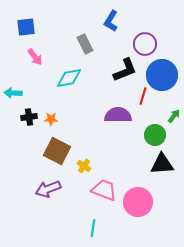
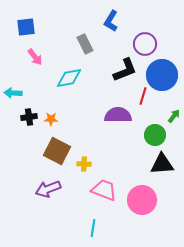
yellow cross: moved 2 px up; rotated 32 degrees counterclockwise
pink circle: moved 4 px right, 2 px up
